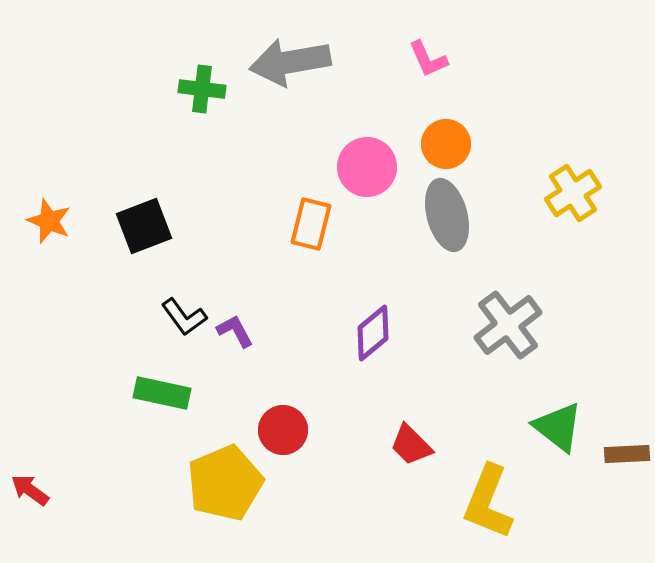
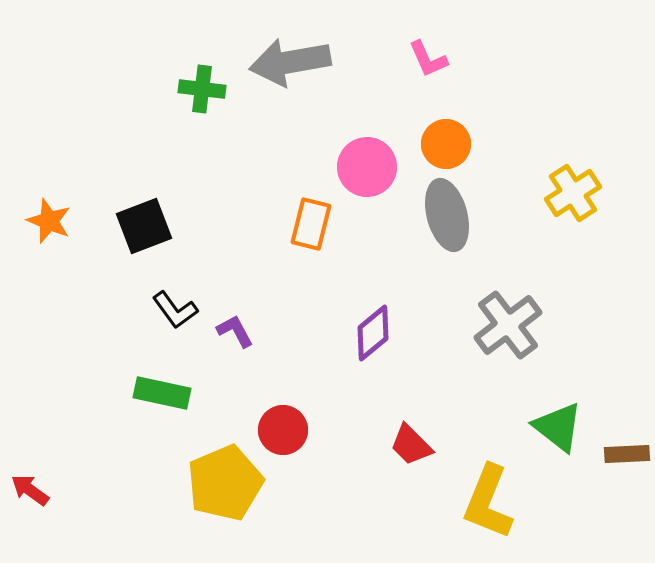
black L-shape: moved 9 px left, 7 px up
